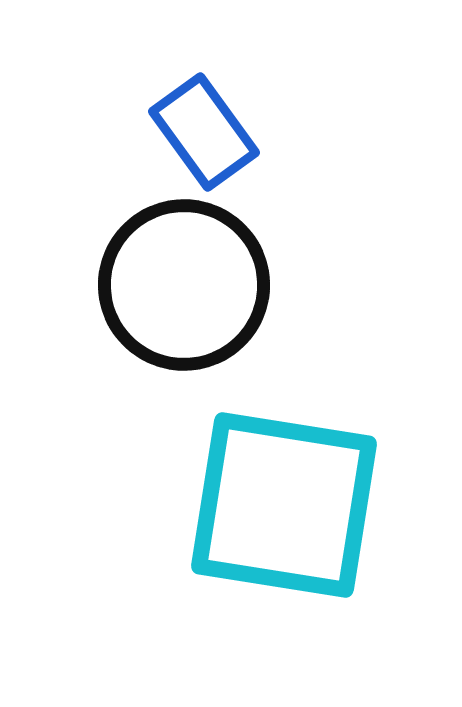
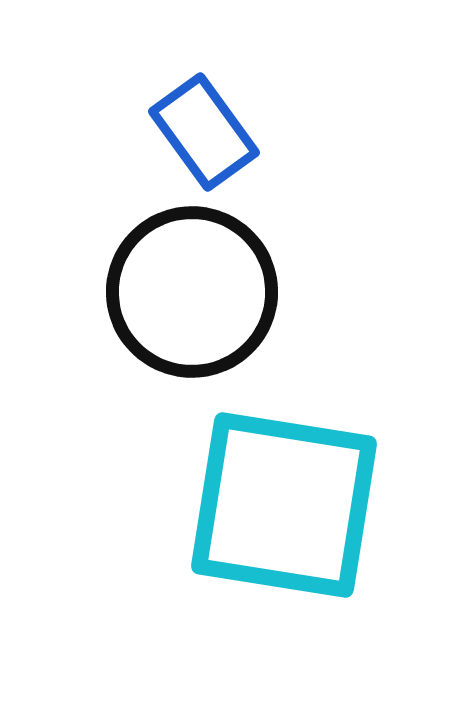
black circle: moved 8 px right, 7 px down
